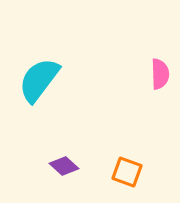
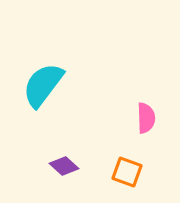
pink semicircle: moved 14 px left, 44 px down
cyan semicircle: moved 4 px right, 5 px down
